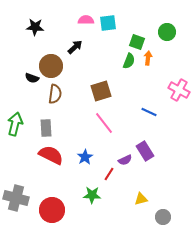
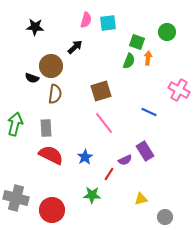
pink semicircle: rotated 105 degrees clockwise
gray circle: moved 2 px right
